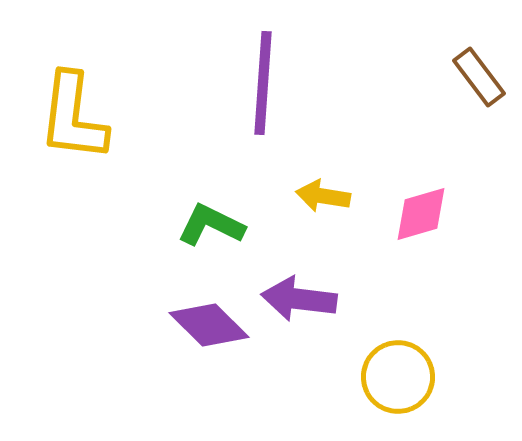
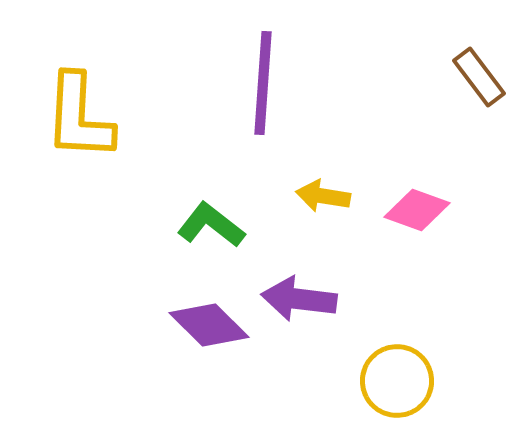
yellow L-shape: moved 6 px right; rotated 4 degrees counterclockwise
pink diamond: moved 4 px left, 4 px up; rotated 36 degrees clockwise
green L-shape: rotated 12 degrees clockwise
yellow circle: moved 1 px left, 4 px down
